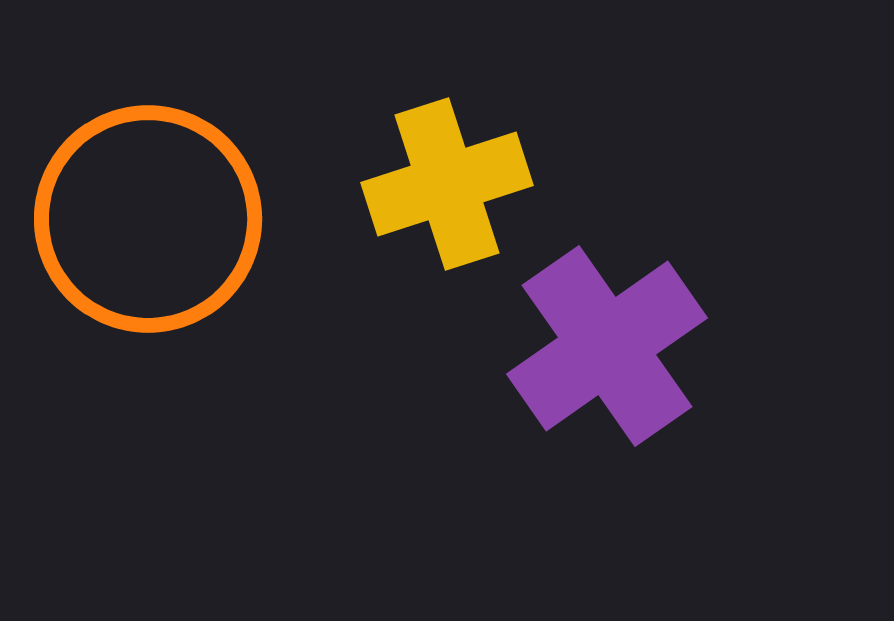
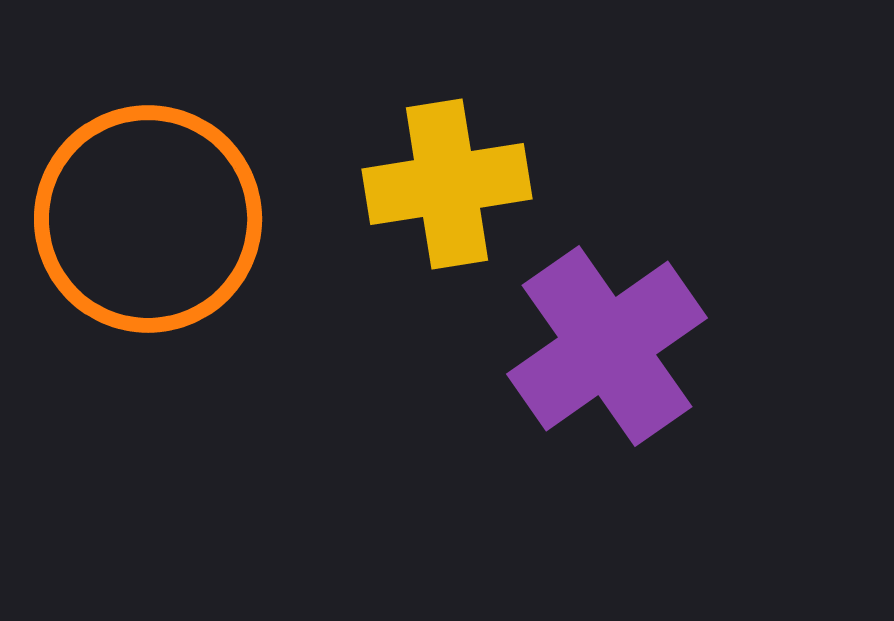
yellow cross: rotated 9 degrees clockwise
